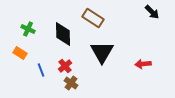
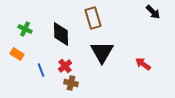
black arrow: moved 1 px right
brown rectangle: rotated 40 degrees clockwise
green cross: moved 3 px left
black diamond: moved 2 px left
orange rectangle: moved 3 px left, 1 px down
red arrow: rotated 42 degrees clockwise
brown cross: rotated 24 degrees counterclockwise
